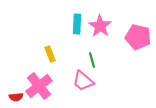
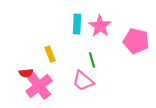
pink pentagon: moved 2 px left, 4 px down
red semicircle: moved 10 px right, 24 px up
